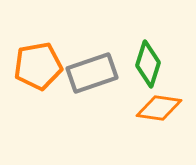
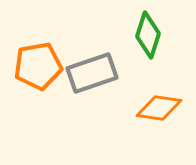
green diamond: moved 29 px up
